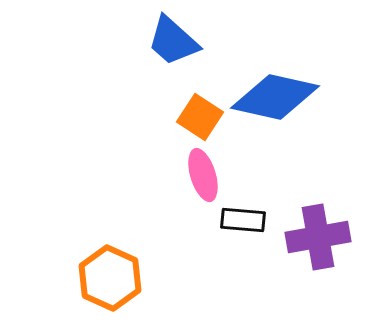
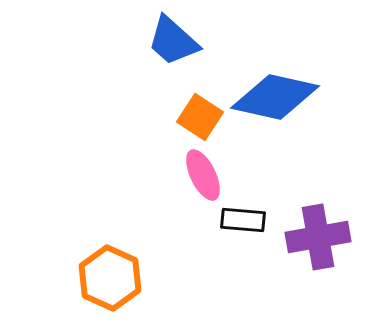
pink ellipse: rotated 9 degrees counterclockwise
